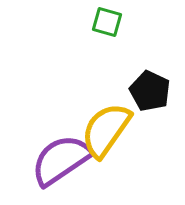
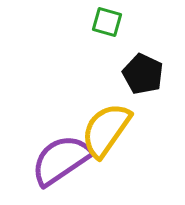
black pentagon: moved 7 px left, 17 px up
